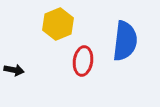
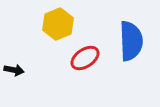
blue semicircle: moved 6 px right; rotated 9 degrees counterclockwise
red ellipse: moved 2 px right, 3 px up; rotated 48 degrees clockwise
